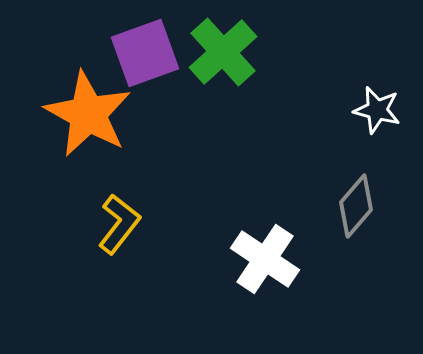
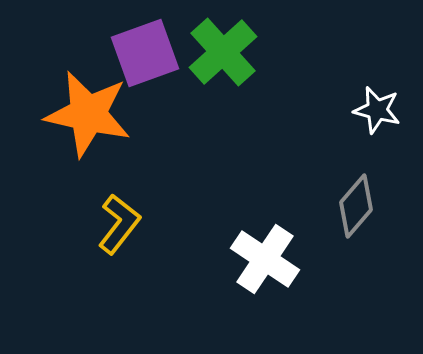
orange star: rotated 16 degrees counterclockwise
